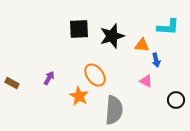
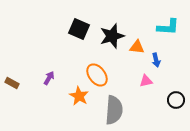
black square: rotated 25 degrees clockwise
orange triangle: moved 5 px left, 2 px down
orange ellipse: moved 2 px right
pink triangle: rotated 40 degrees counterclockwise
